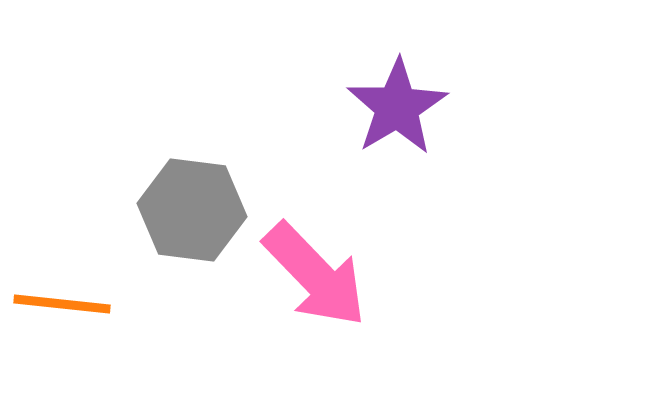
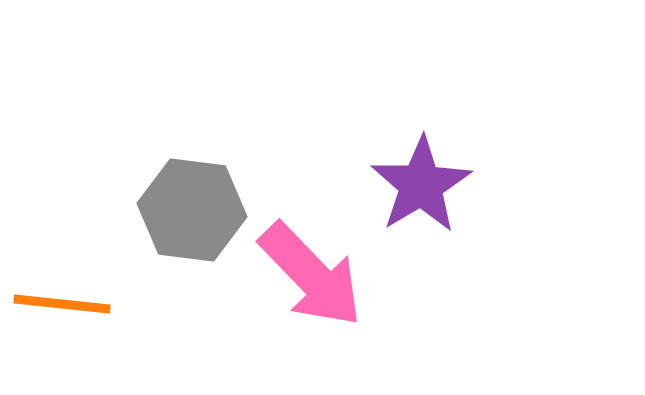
purple star: moved 24 px right, 78 px down
pink arrow: moved 4 px left
